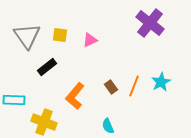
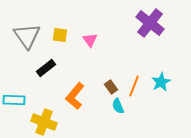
pink triangle: rotated 42 degrees counterclockwise
black rectangle: moved 1 px left, 1 px down
cyan semicircle: moved 10 px right, 20 px up
